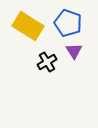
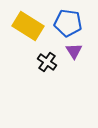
blue pentagon: rotated 12 degrees counterclockwise
black cross: rotated 24 degrees counterclockwise
